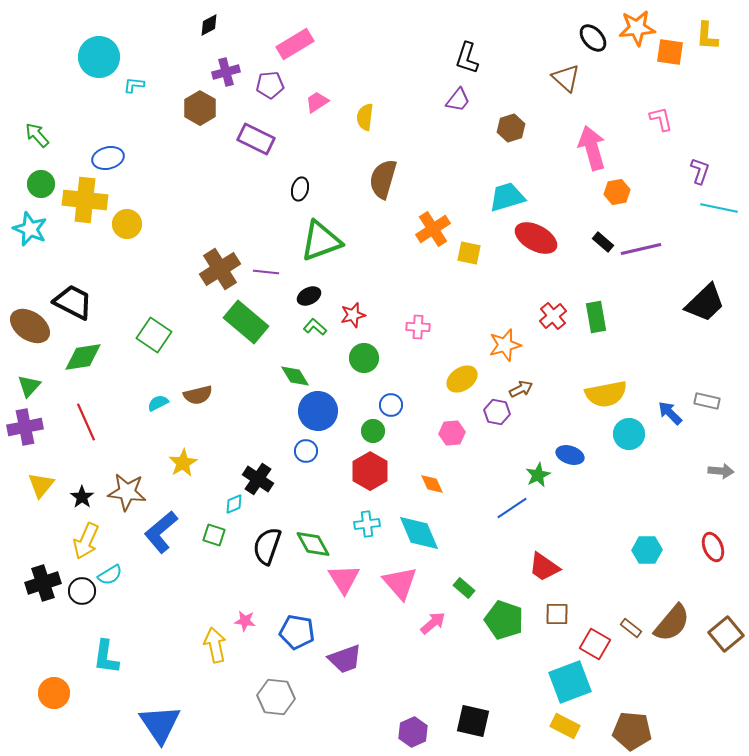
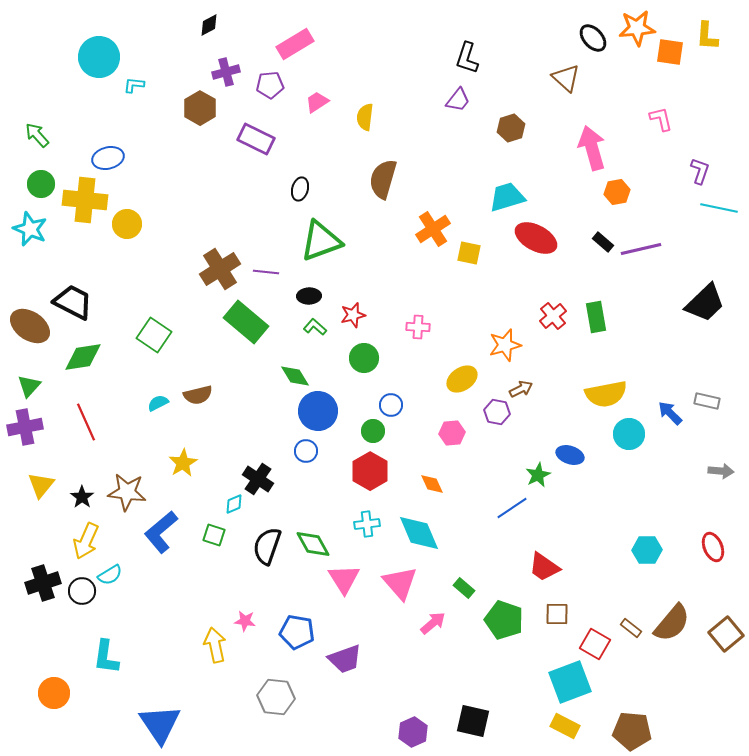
black ellipse at (309, 296): rotated 25 degrees clockwise
